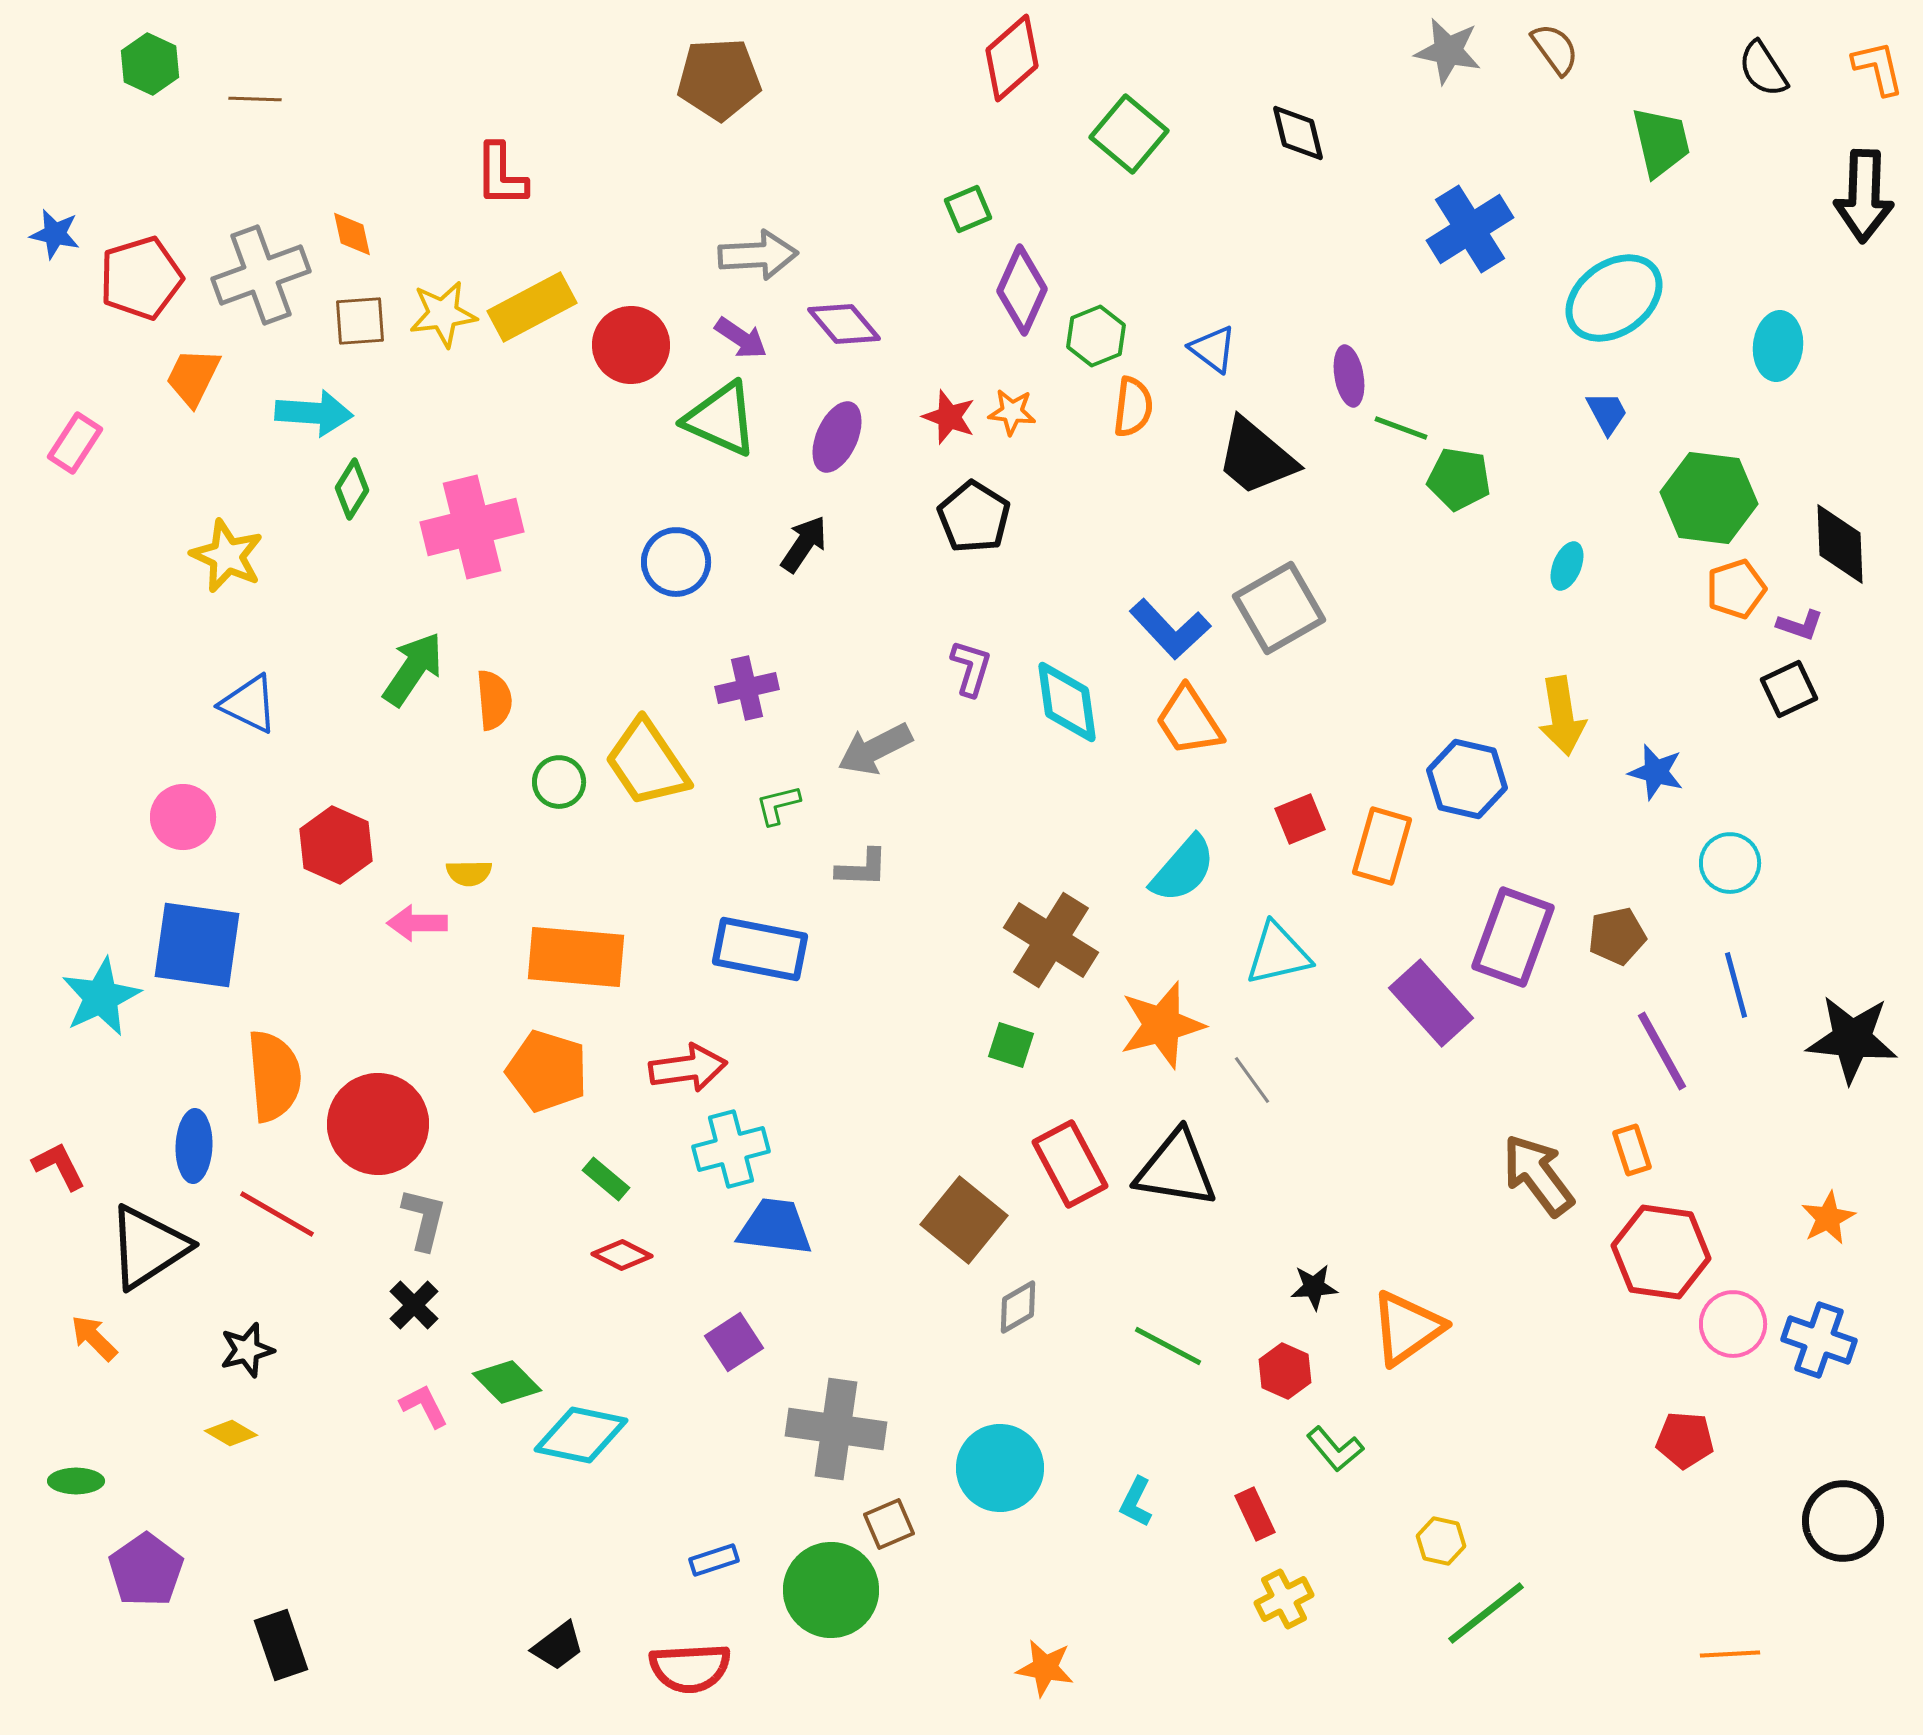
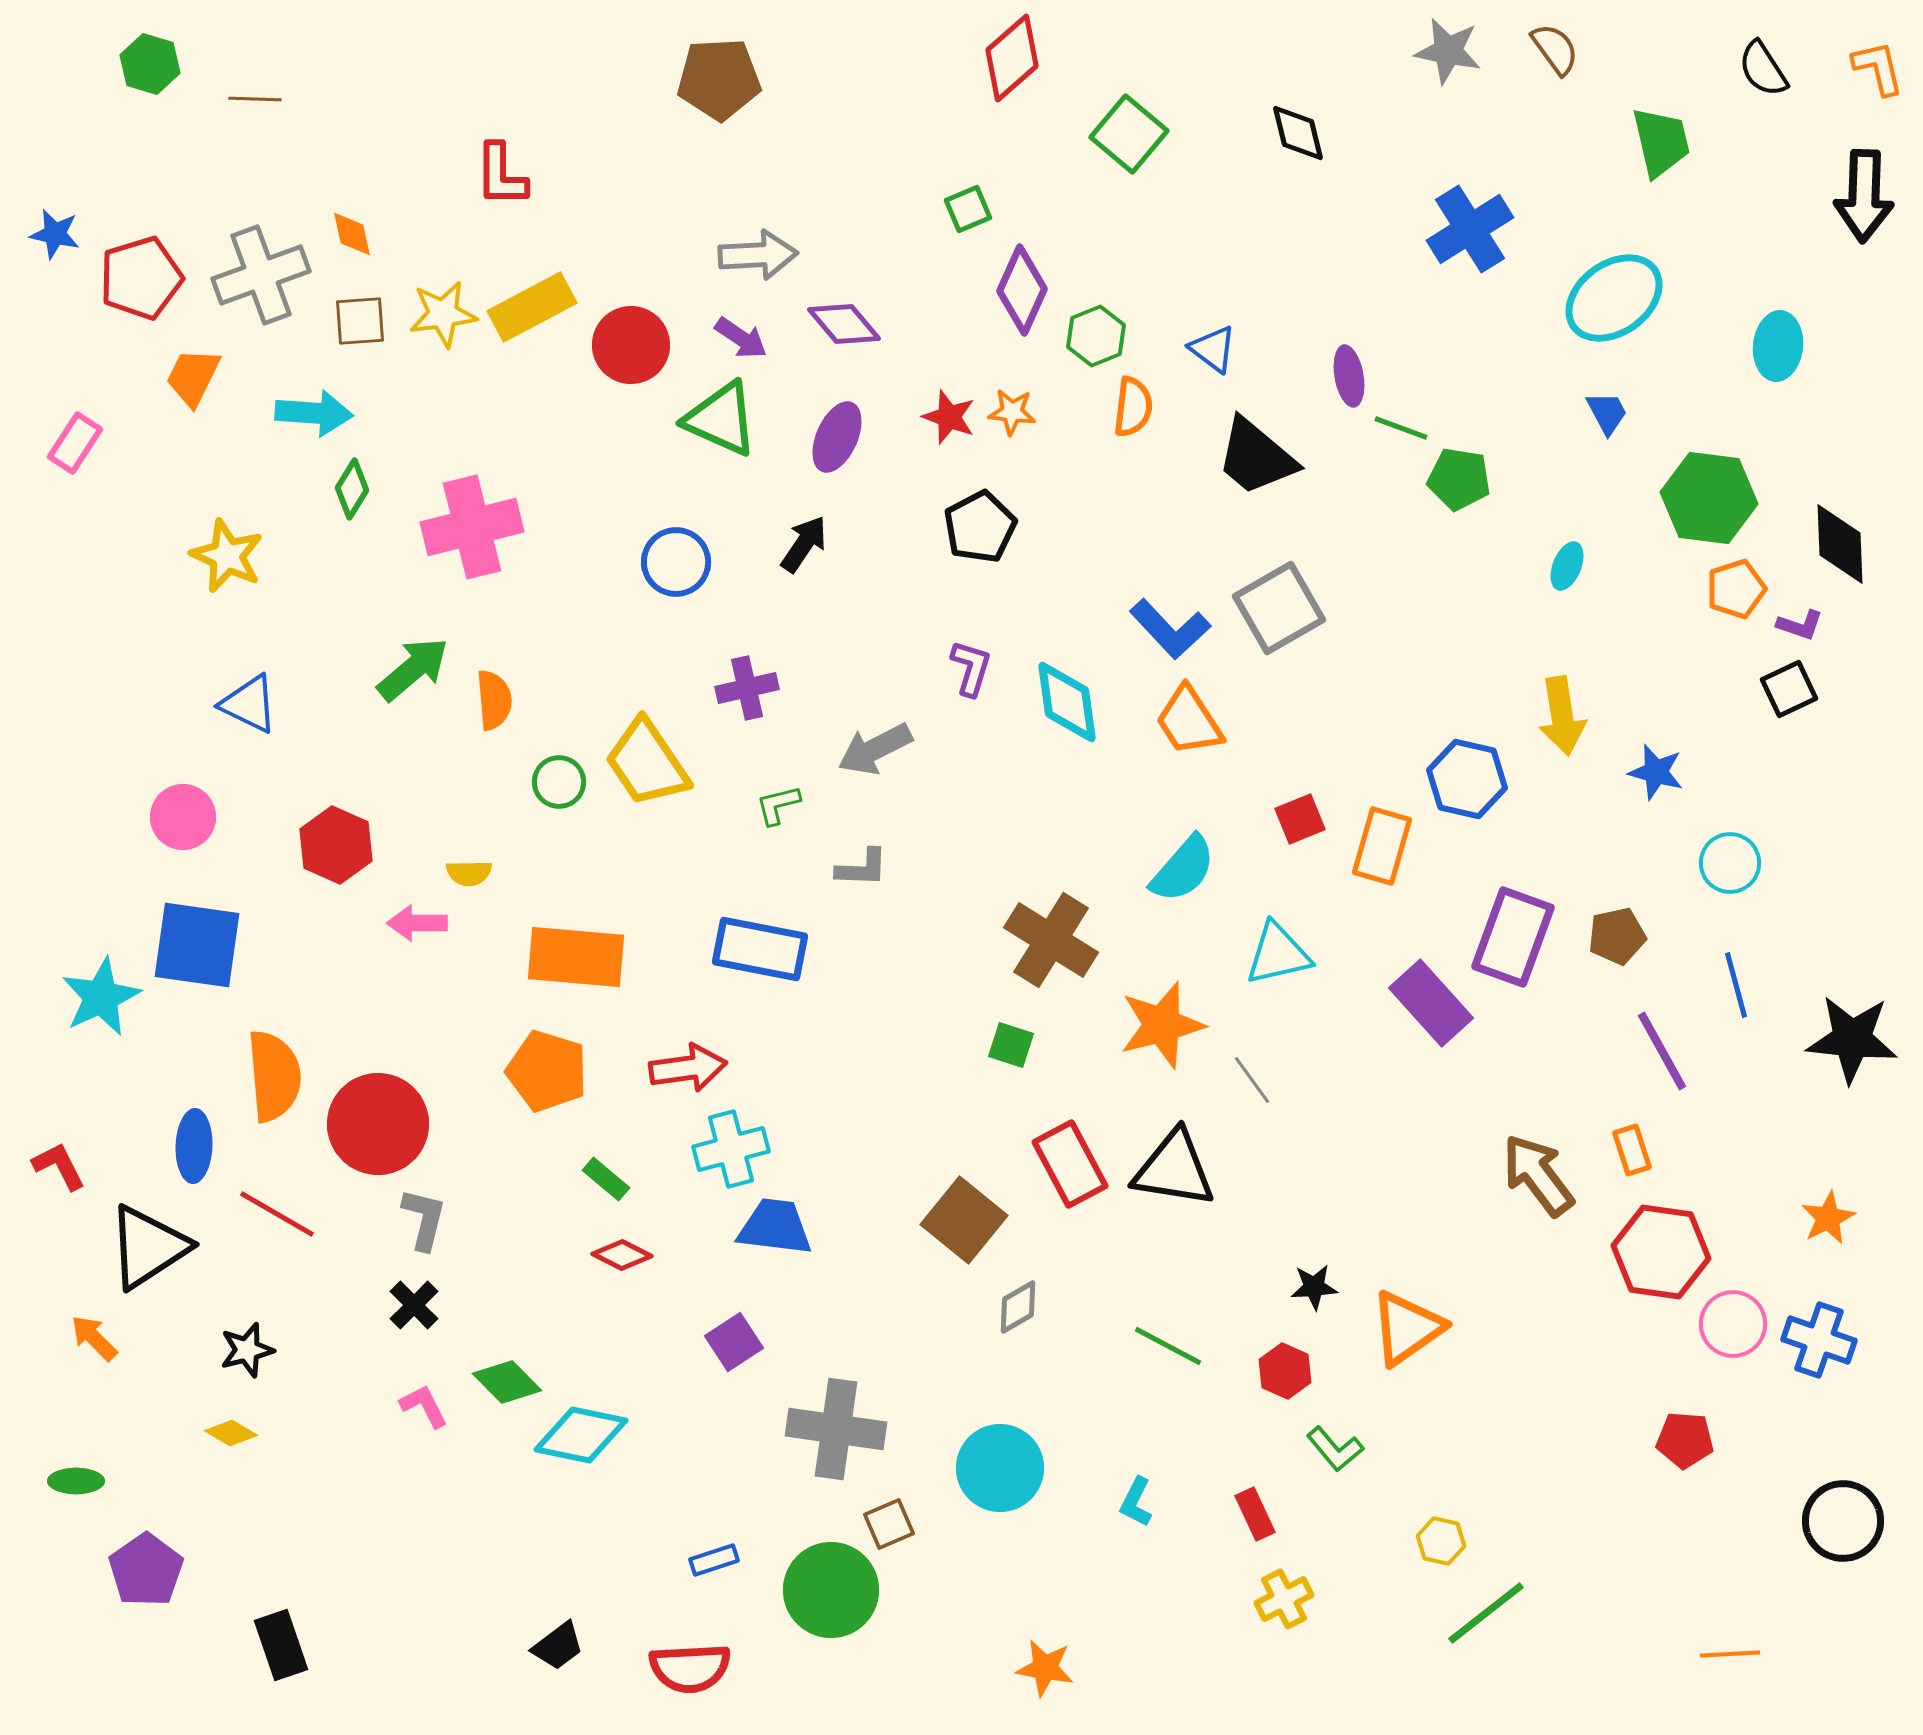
green hexagon at (150, 64): rotated 8 degrees counterclockwise
black pentagon at (974, 517): moved 6 px right, 10 px down; rotated 12 degrees clockwise
green arrow at (413, 669): rotated 16 degrees clockwise
black triangle at (1176, 1169): moved 2 px left
